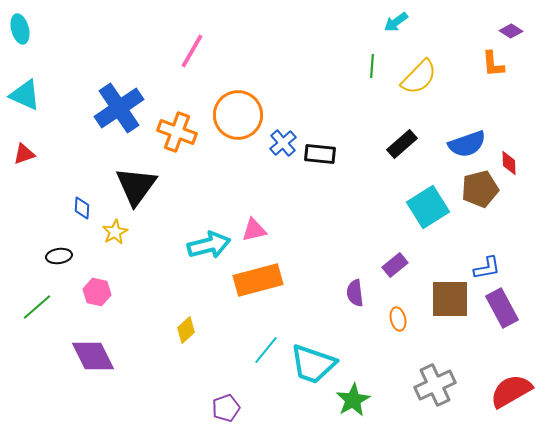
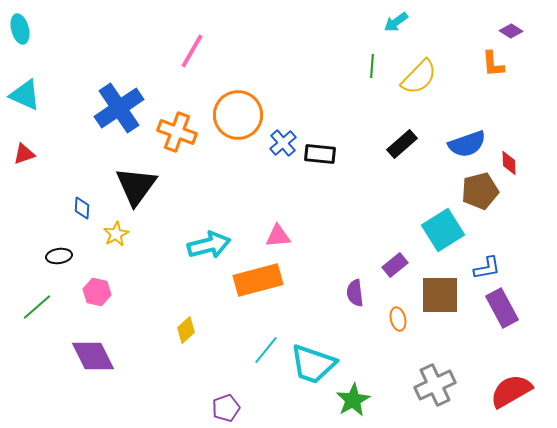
brown pentagon at (480, 189): moved 2 px down
cyan square at (428, 207): moved 15 px right, 23 px down
pink triangle at (254, 230): moved 24 px right, 6 px down; rotated 8 degrees clockwise
yellow star at (115, 232): moved 1 px right, 2 px down
brown square at (450, 299): moved 10 px left, 4 px up
